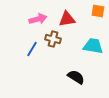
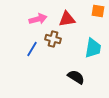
cyan trapezoid: moved 2 px down; rotated 90 degrees clockwise
